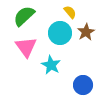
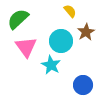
yellow semicircle: moved 1 px up
green semicircle: moved 6 px left, 3 px down
cyan circle: moved 1 px right, 8 px down
